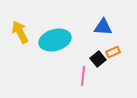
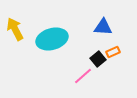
yellow arrow: moved 5 px left, 3 px up
cyan ellipse: moved 3 px left, 1 px up
pink line: rotated 42 degrees clockwise
